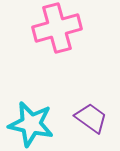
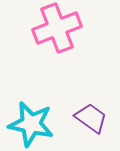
pink cross: rotated 6 degrees counterclockwise
